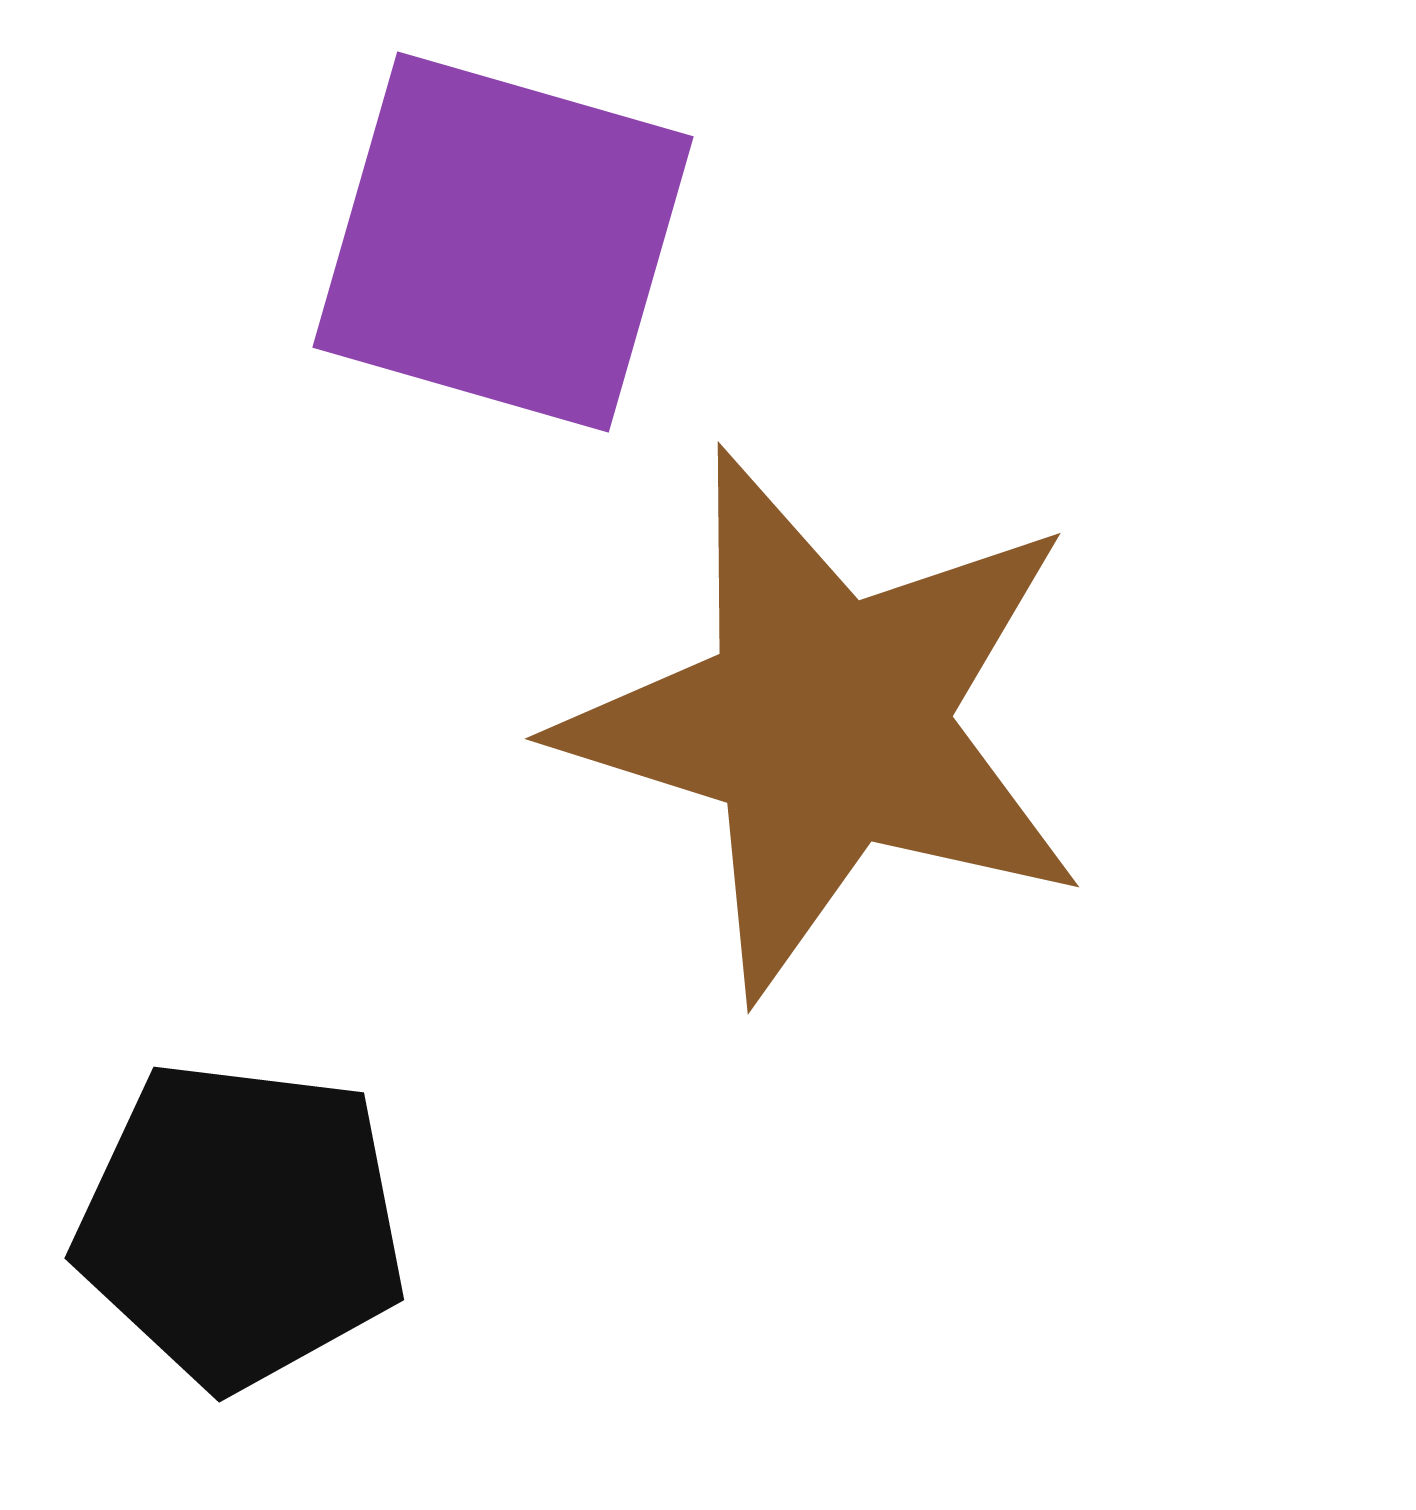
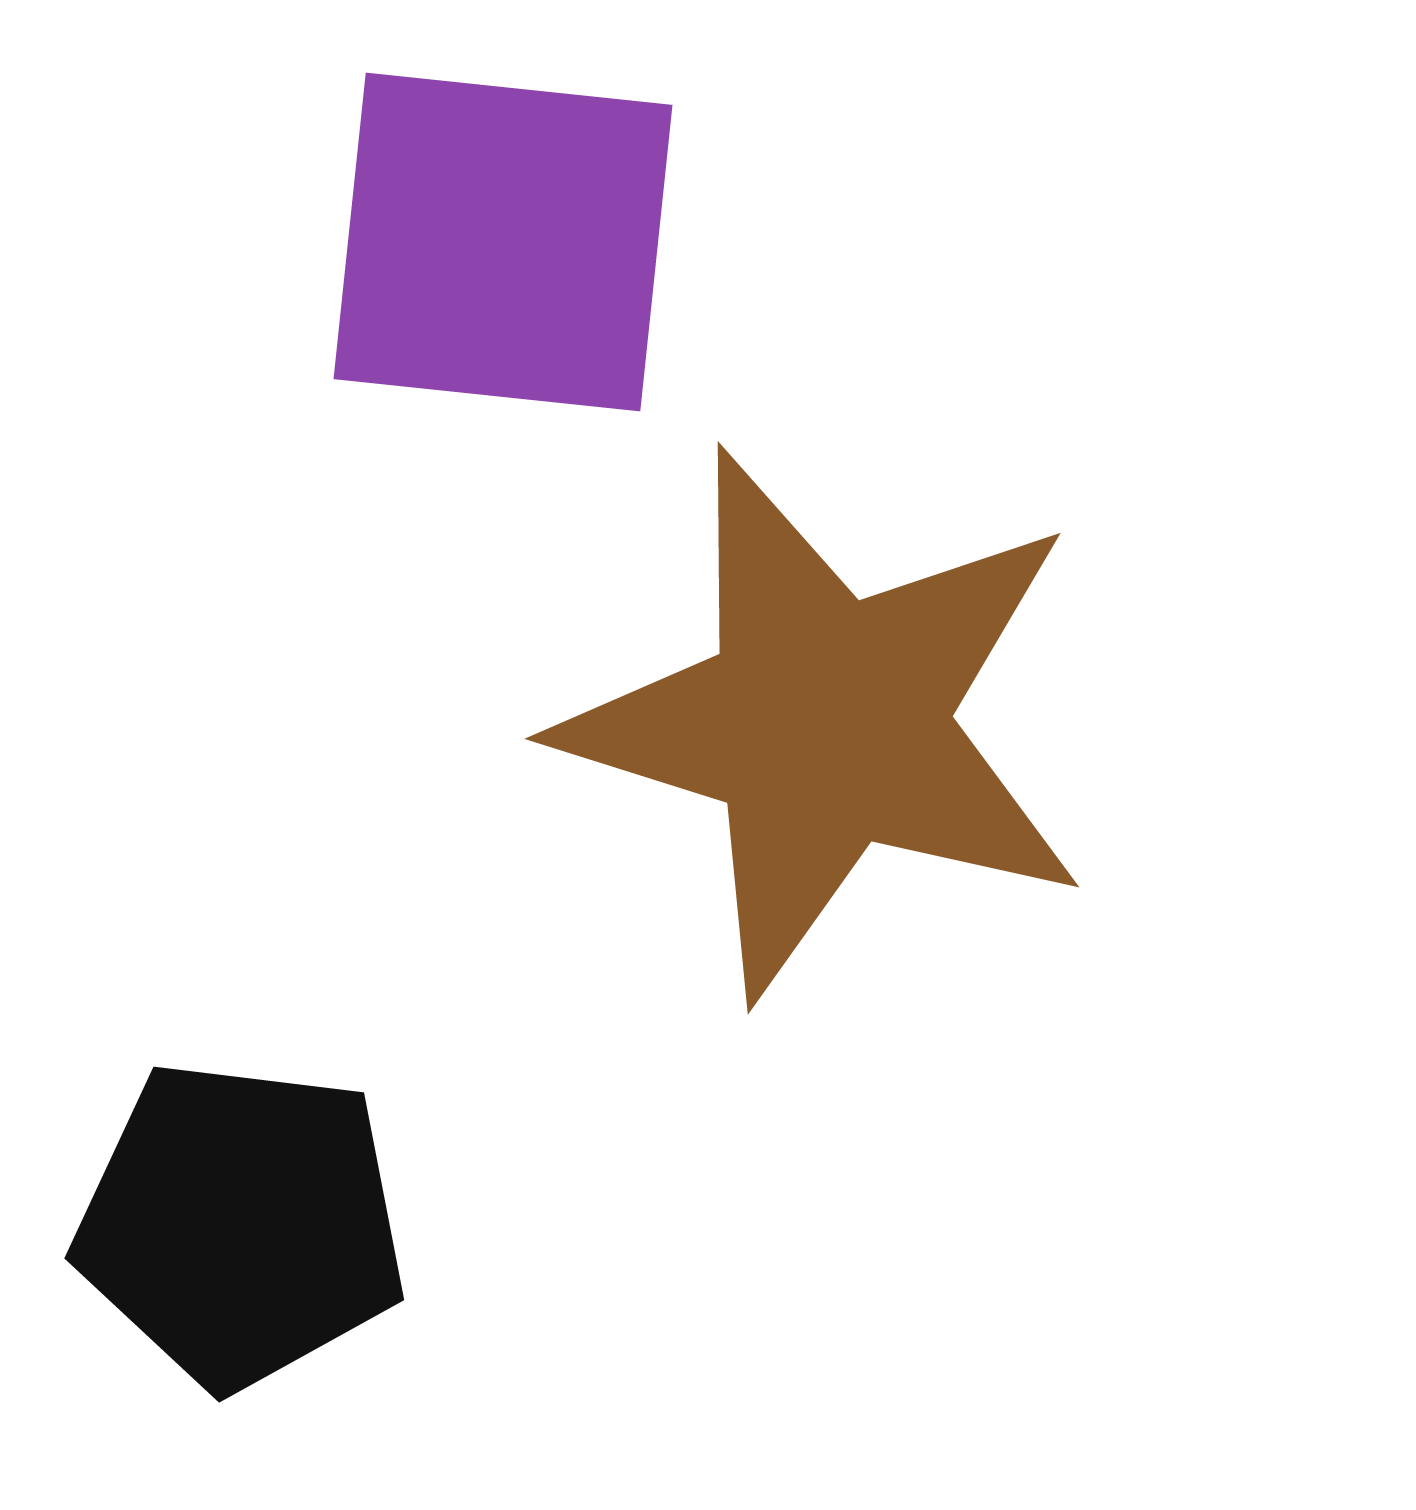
purple square: rotated 10 degrees counterclockwise
